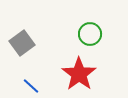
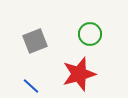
gray square: moved 13 px right, 2 px up; rotated 15 degrees clockwise
red star: rotated 20 degrees clockwise
